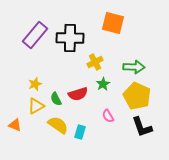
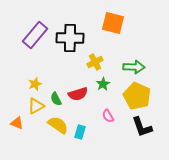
orange triangle: moved 2 px right, 2 px up
